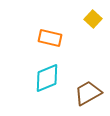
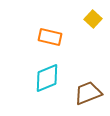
orange rectangle: moved 1 px up
brown trapezoid: rotated 8 degrees clockwise
